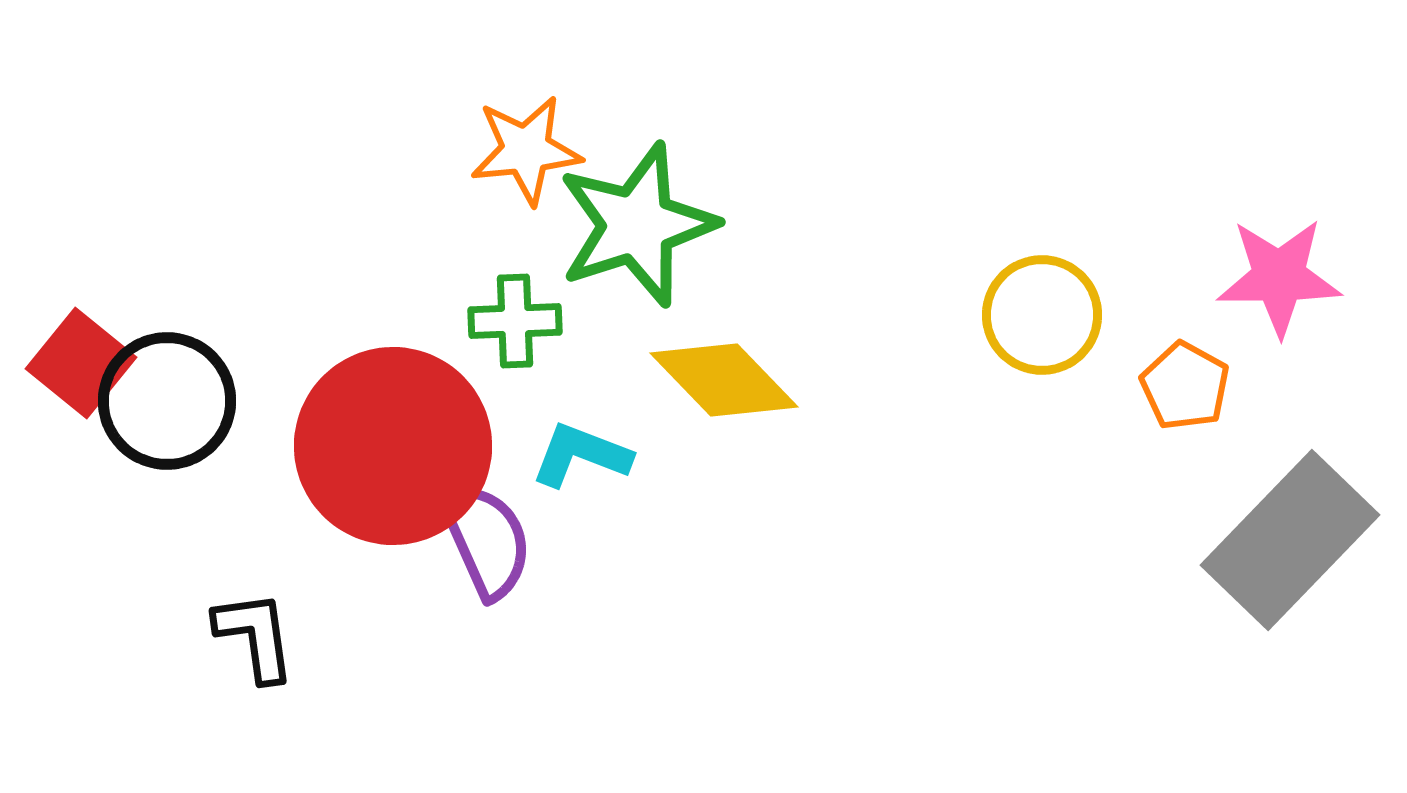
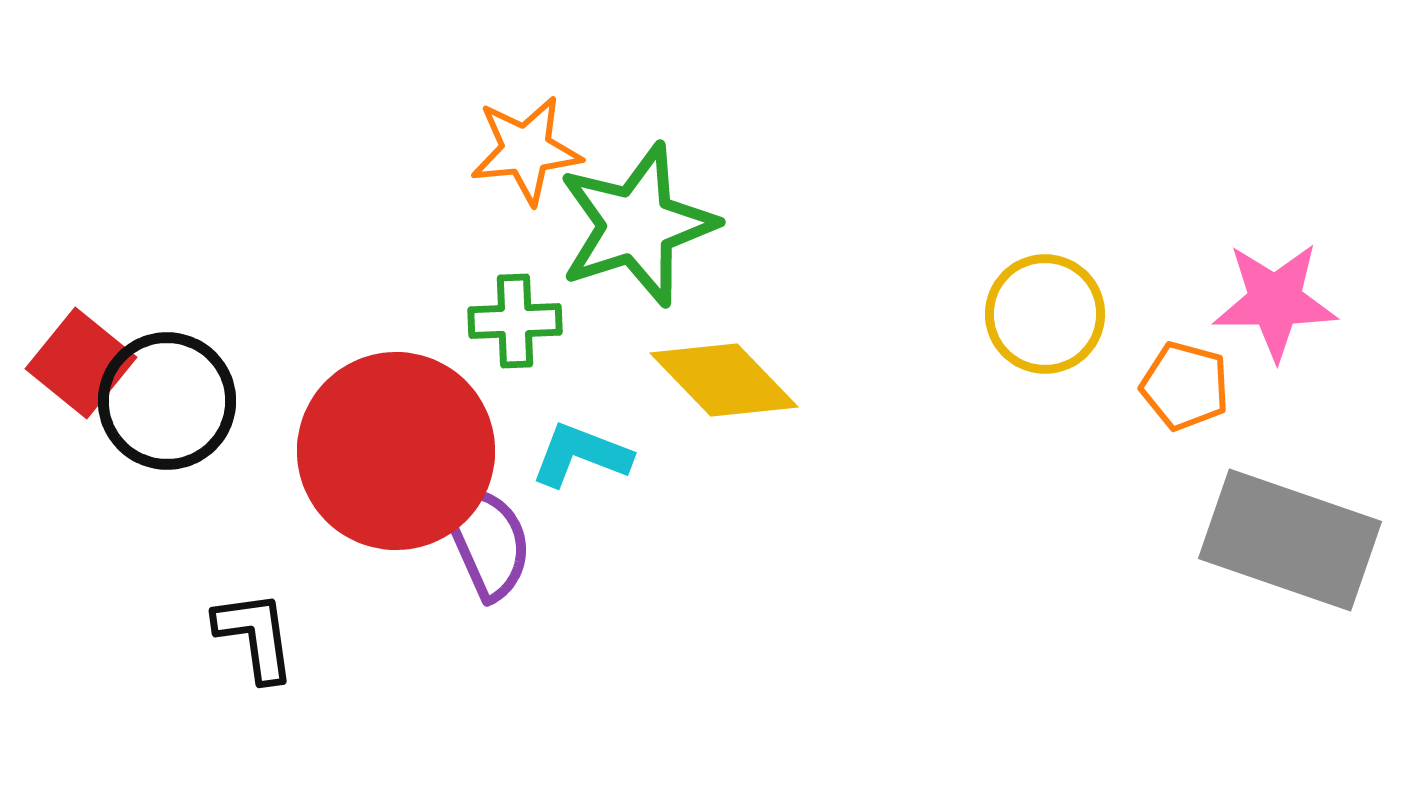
pink star: moved 4 px left, 24 px down
yellow circle: moved 3 px right, 1 px up
orange pentagon: rotated 14 degrees counterclockwise
red circle: moved 3 px right, 5 px down
gray rectangle: rotated 65 degrees clockwise
